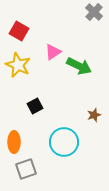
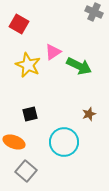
gray cross: rotated 18 degrees counterclockwise
red square: moved 7 px up
yellow star: moved 10 px right
black square: moved 5 px left, 8 px down; rotated 14 degrees clockwise
brown star: moved 5 px left, 1 px up
orange ellipse: rotated 70 degrees counterclockwise
gray square: moved 2 px down; rotated 30 degrees counterclockwise
